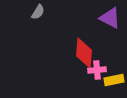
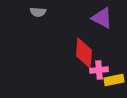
gray semicircle: rotated 63 degrees clockwise
purple triangle: moved 8 px left
pink cross: moved 2 px right
